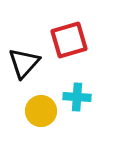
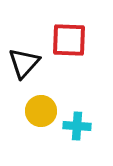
red square: rotated 18 degrees clockwise
cyan cross: moved 29 px down
